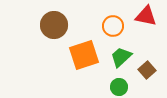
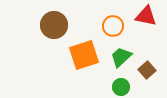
green circle: moved 2 px right
